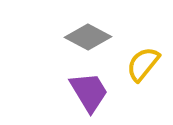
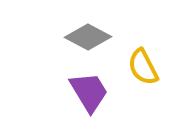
yellow semicircle: moved 3 px down; rotated 66 degrees counterclockwise
